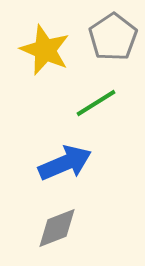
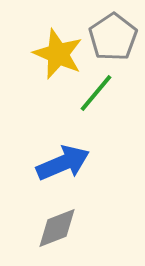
yellow star: moved 13 px right, 4 px down
green line: moved 10 px up; rotated 18 degrees counterclockwise
blue arrow: moved 2 px left
